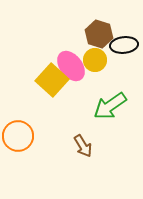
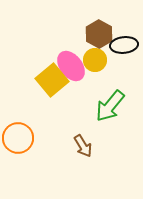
brown hexagon: rotated 12 degrees clockwise
yellow square: rotated 8 degrees clockwise
green arrow: rotated 16 degrees counterclockwise
orange circle: moved 2 px down
